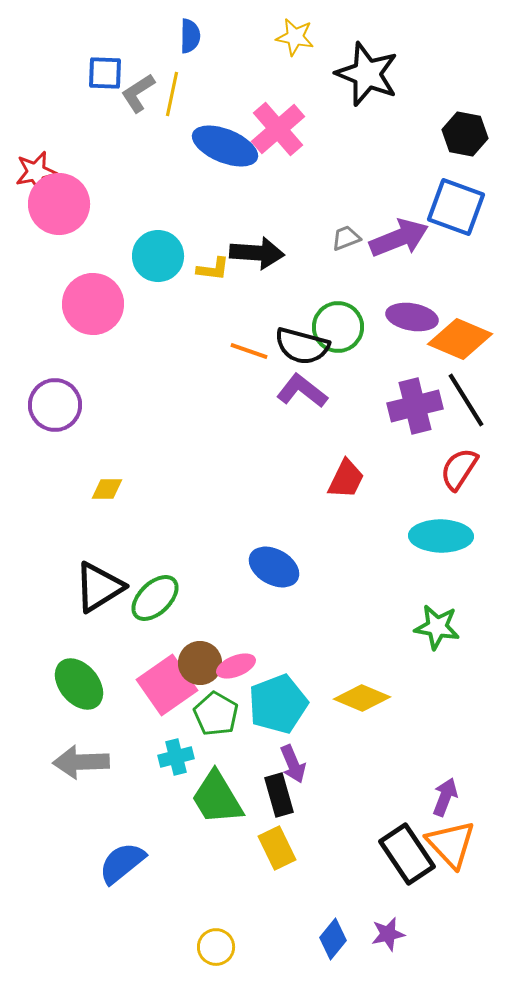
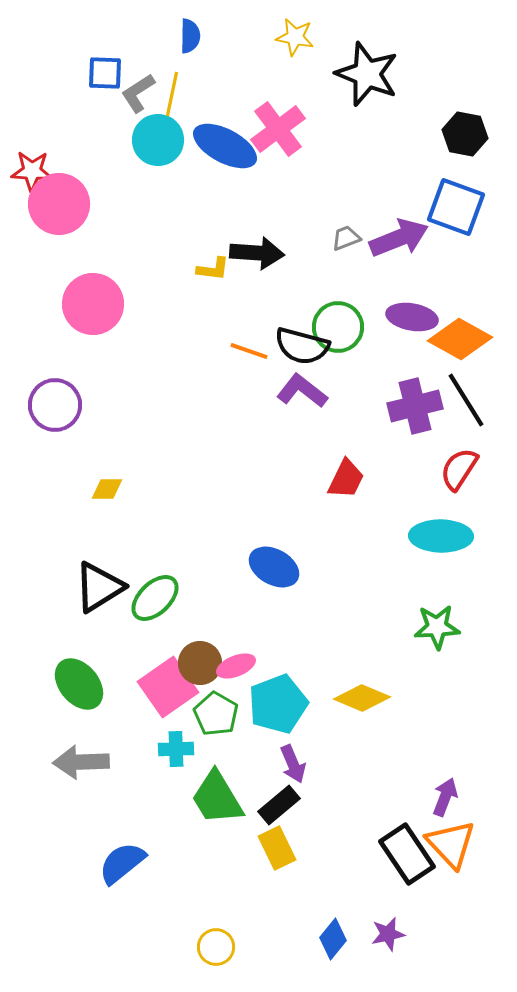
pink cross at (278, 129): rotated 4 degrees clockwise
blue ellipse at (225, 146): rotated 6 degrees clockwise
red star at (36, 172): moved 4 px left, 1 px up; rotated 15 degrees clockwise
cyan circle at (158, 256): moved 116 px up
orange diamond at (460, 339): rotated 6 degrees clockwise
green star at (437, 627): rotated 12 degrees counterclockwise
pink square at (167, 685): moved 1 px right, 2 px down
cyan cross at (176, 757): moved 8 px up; rotated 12 degrees clockwise
black rectangle at (279, 795): moved 10 px down; rotated 66 degrees clockwise
